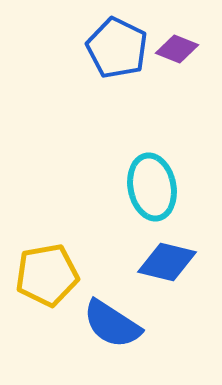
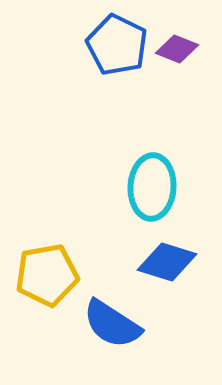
blue pentagon: moved 3 px up
cyan ellipse: rotated 14 degrees clockwise
blue diamond: rotated 4 degrees clockwise
